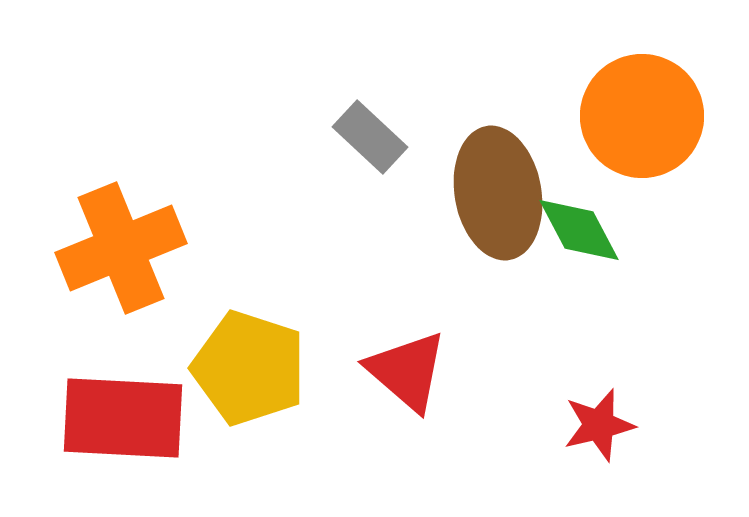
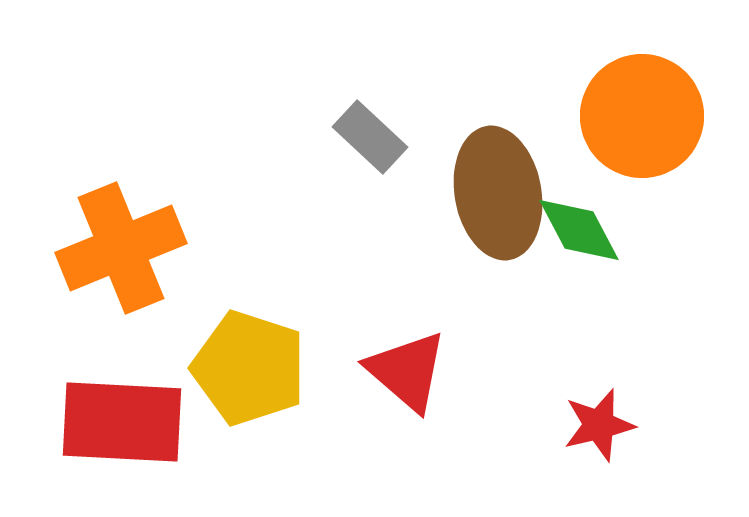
red rectangle: moved 1 px left, 4 px down
